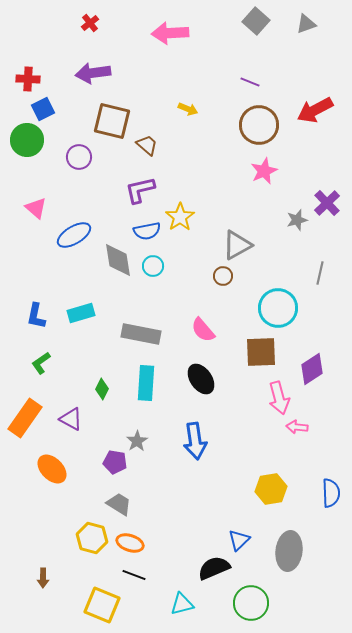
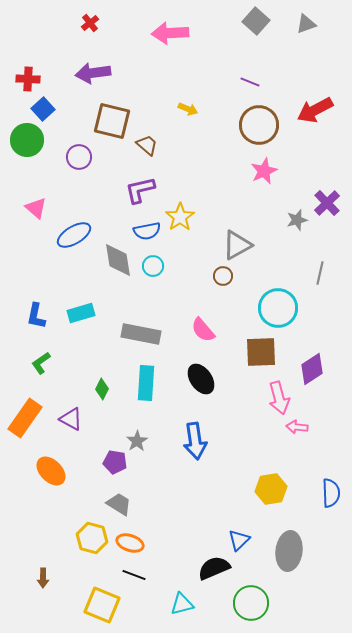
blue square at (43, 109): rotated 15 degrees counterclockwise
orange ellipse at (52, 469): moved 1 px left, 2 px down
